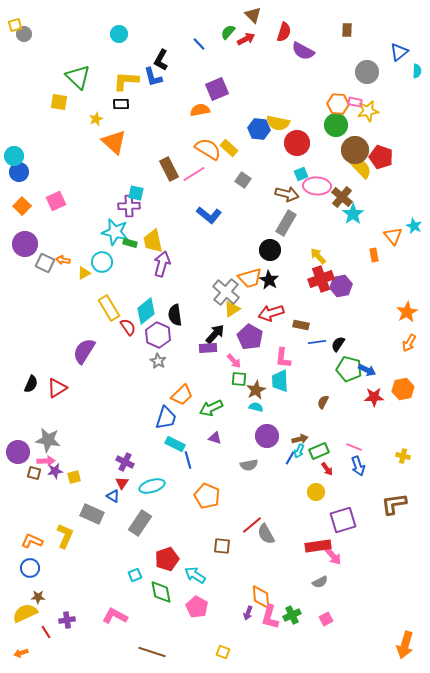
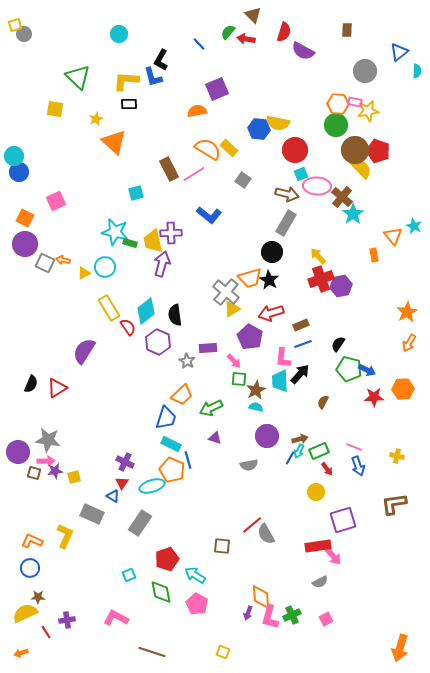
red arrow at (246, 39): rotated 144 degrees counterclockwise
gray circle at (367, 72): moved 2 px left, 1 px up
yellow square at (59, 102): moved 4 px left, 7 px down
black rectangle at (121, 104): moved 8 px right
orange semicircle at (200, 110): moved 3 px left, 1 px down
red circle at (297, 143): moved 2 px left, 7 px down
red pentagon at (381, 157): moved 3 px left, 6 px up
cyan square at (136, 193): rotated 28 degrees counterclockwise
orange square at (22, 206): moved 3 px right, 12 px down; rotated 18 degrees counterclockwise
purple cross at (129, 206): moved 42 px right, 27 px down
black circle at (270, 250): moved 2 px right, 2 px down
cyan circle at (102, 262): moved 3 px right, 5 px down
brown rectangle at (301, 325): rotated 35 degrees counterclockwise
black arrow at (215, 334): moved 85 px right, 40 px down
purple hexagon at (158, 335): moved 7 px down
blue line at (317, 342): moved 14 px left, 2 px down; rotated 12 degrees counterclockwise
gray star at (158, 361): moved 29 px right
orange hexagon at (403, 389): rotated 10 degrees clockwise
cyan rectangle at (175, 444): moved 4 px left
yellow cross at (403, 456): moved 6 px left
orange pentagon at (207, 496): moved 35 px left, 26 px up
cyan square at (135, 575): moved 6 px left
pink pentagon at (197, 607): moved 3 px up
pink L-shape at (115, 616): moved 1 px right, 2 px down
orange arrow at (405, 645): moved 5 px left, 3 px down
